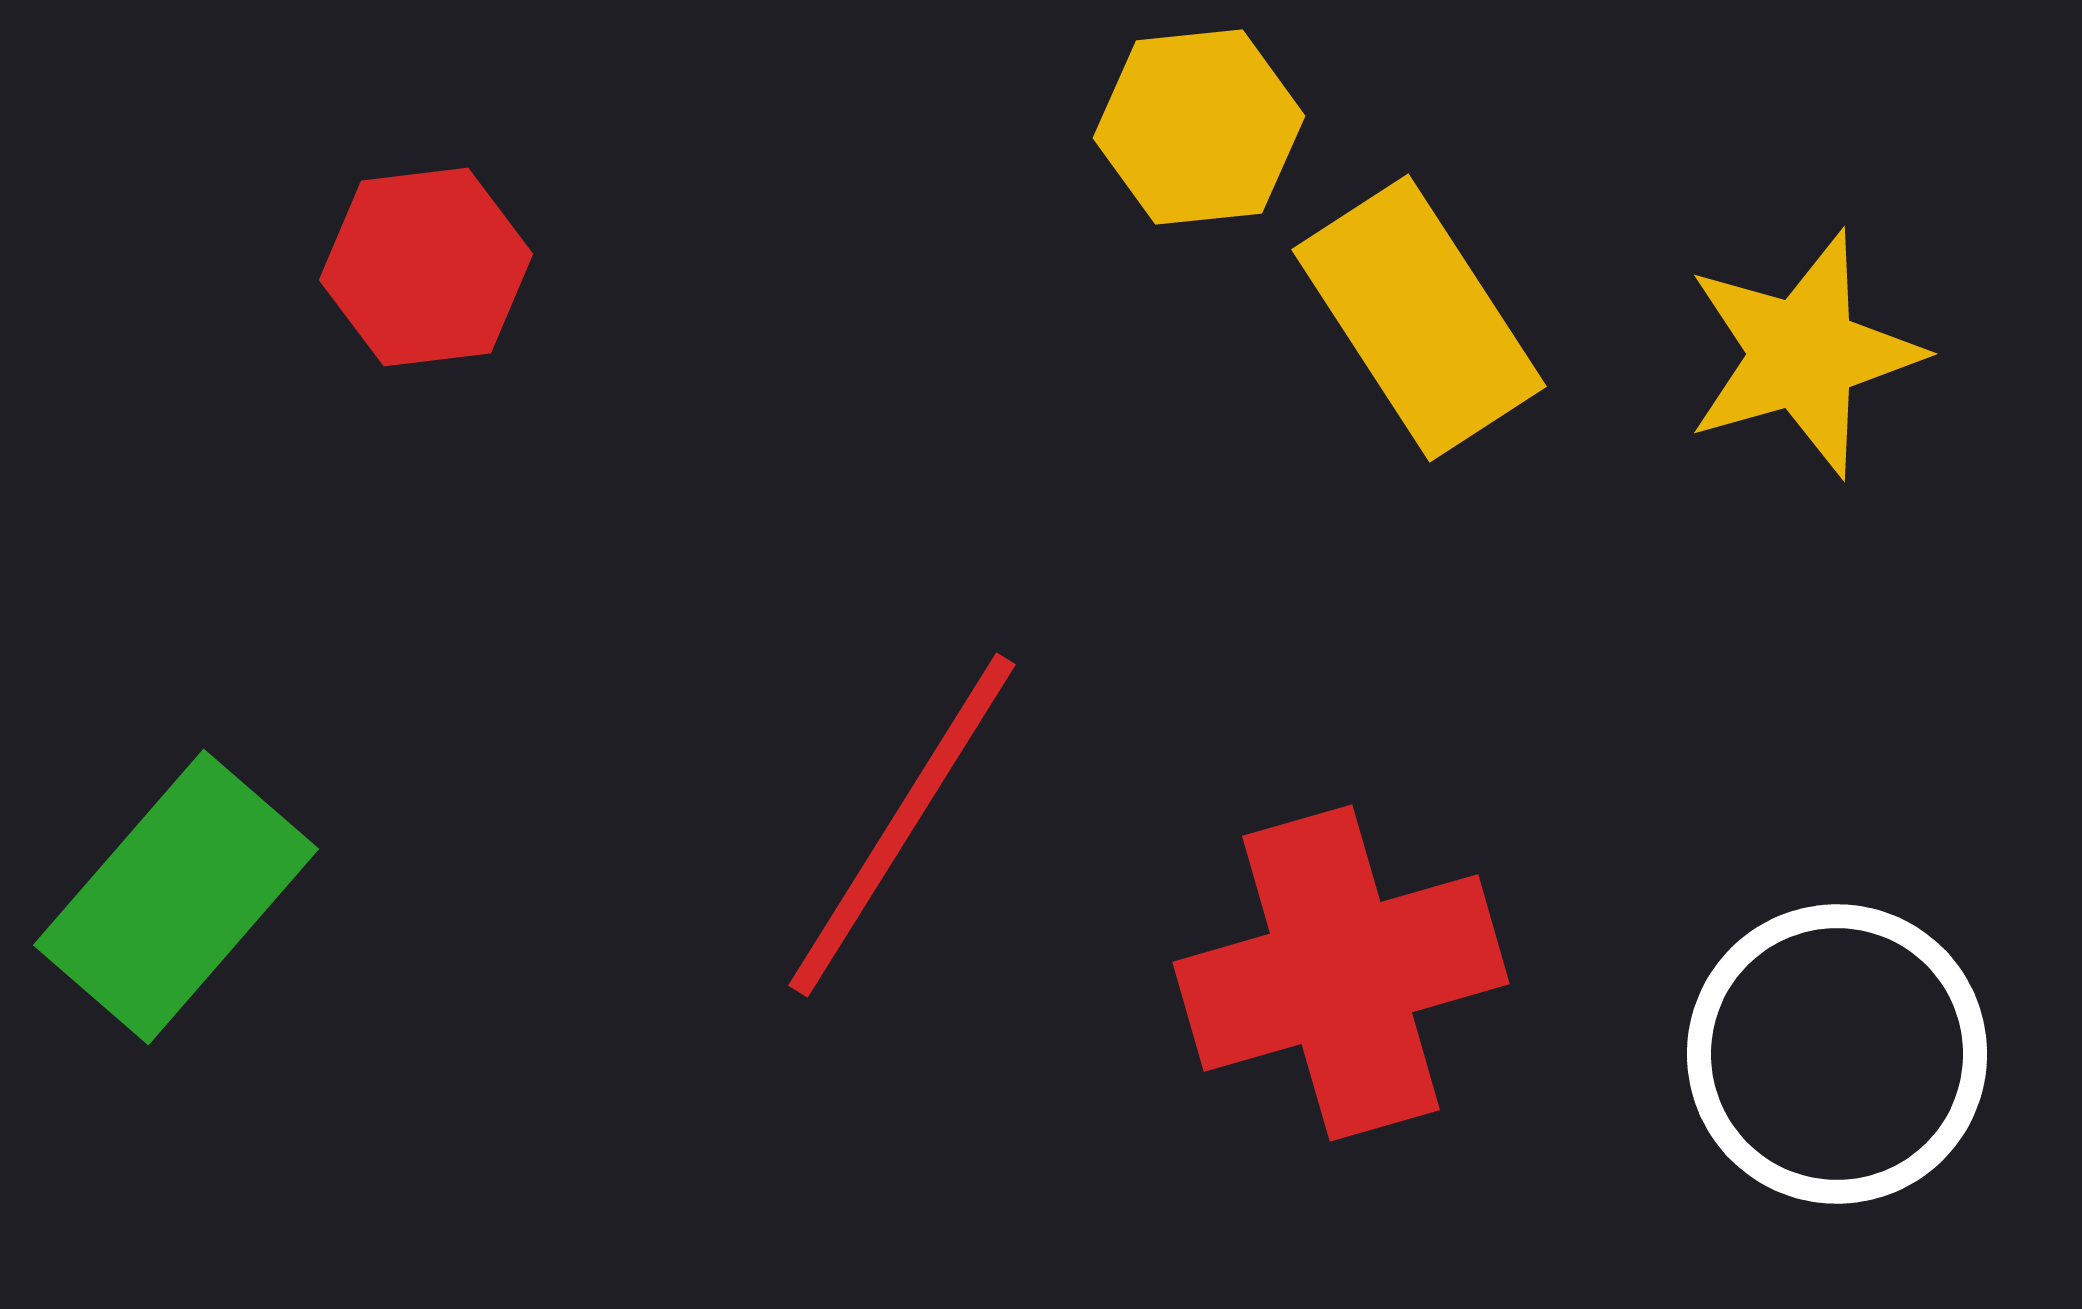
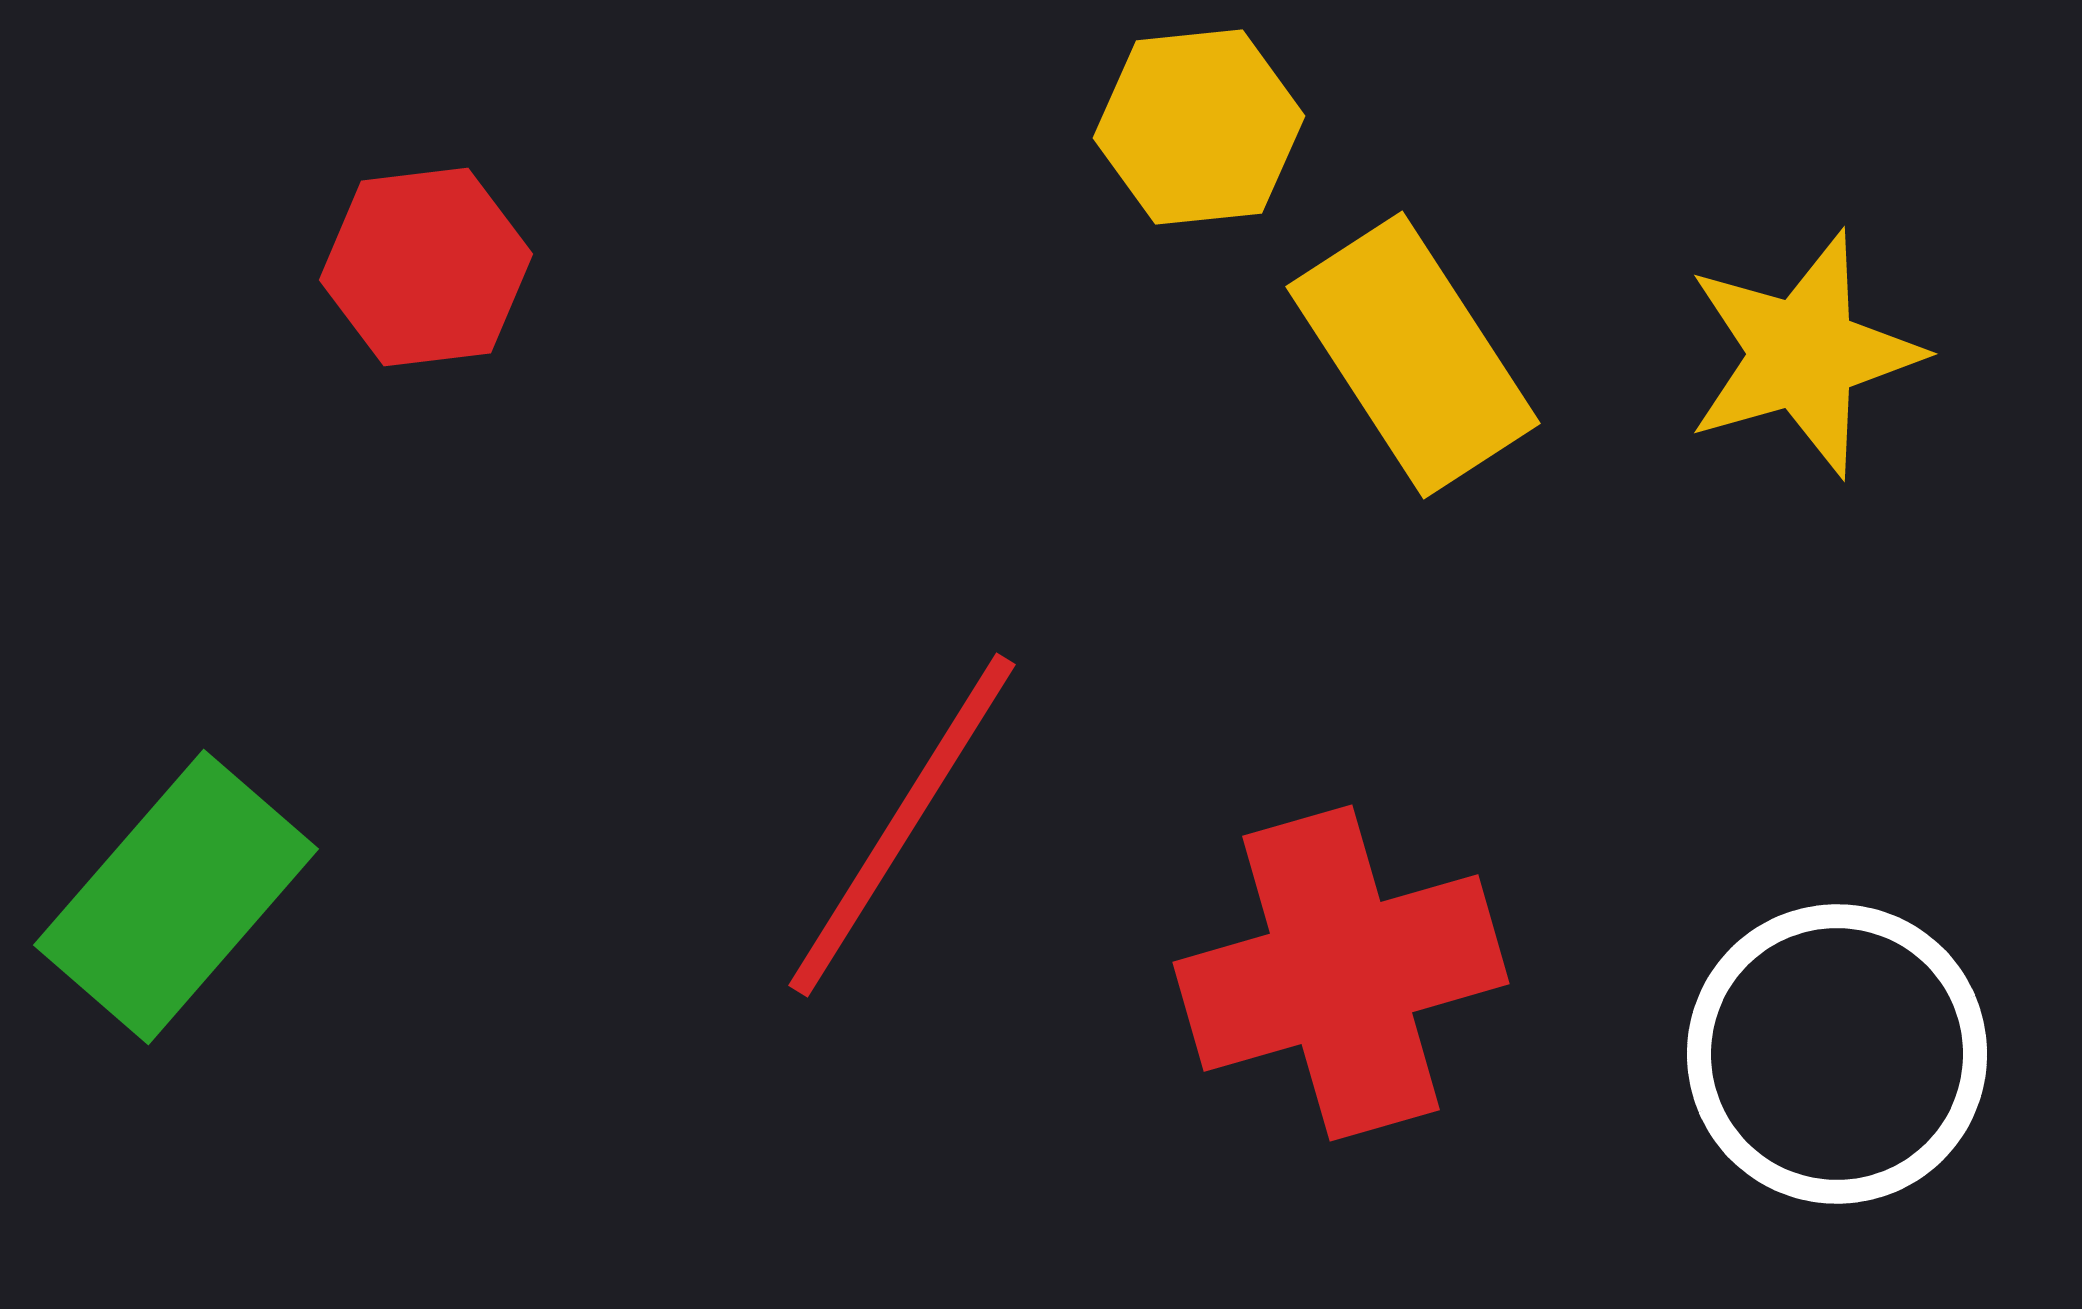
yellow rectangle: moved 6 px left, 37 px down
